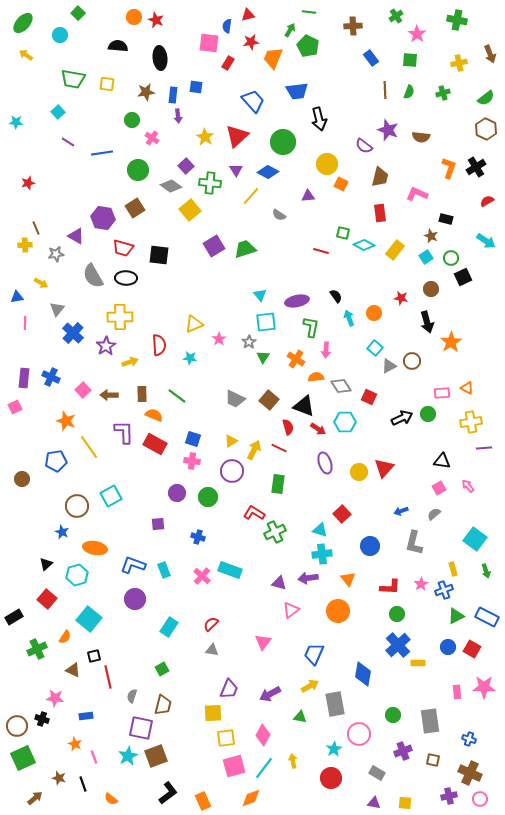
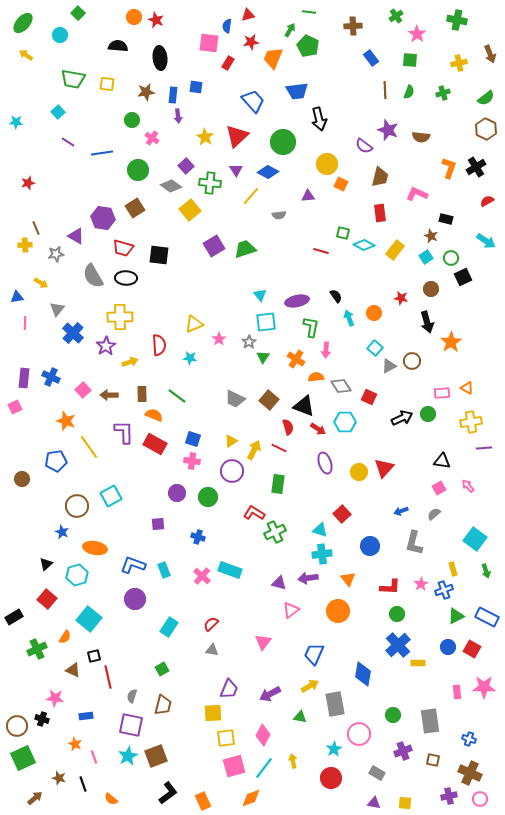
gray semicircle at (279, 215): rotated 40 degrees counterclockwise
purple square at (141, 728): moved 10 px left, 3 px up
